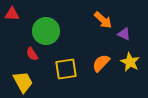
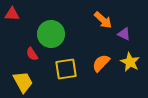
green circle: moved 5 px right, 3 px down
